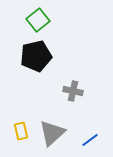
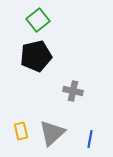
blue line: moved 1 px up; rotated 42 degrees counterclockwise
